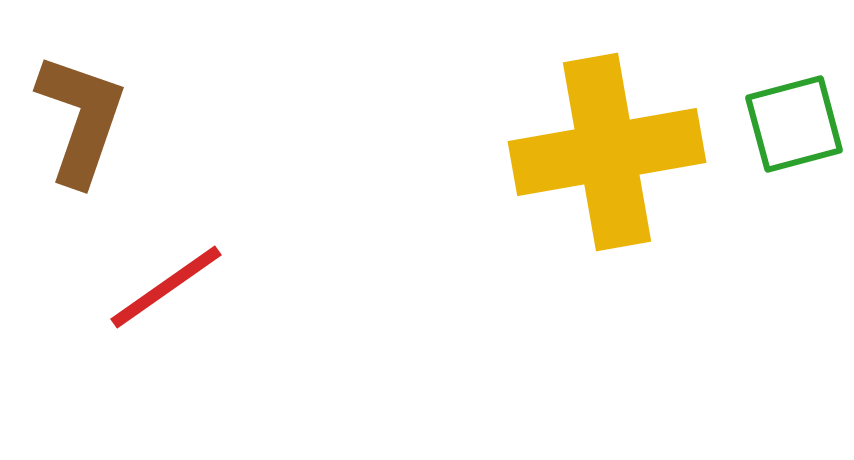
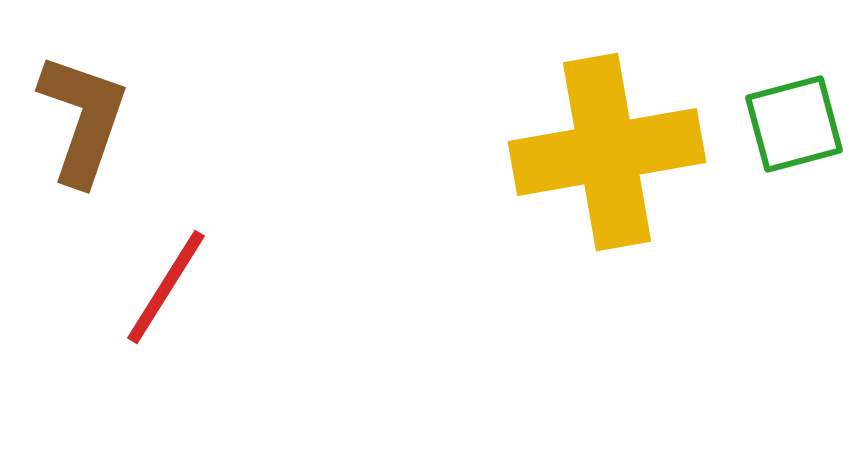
brown L-shape: moved 2 px right
red line: rotated 23 degrees counterclockwise
